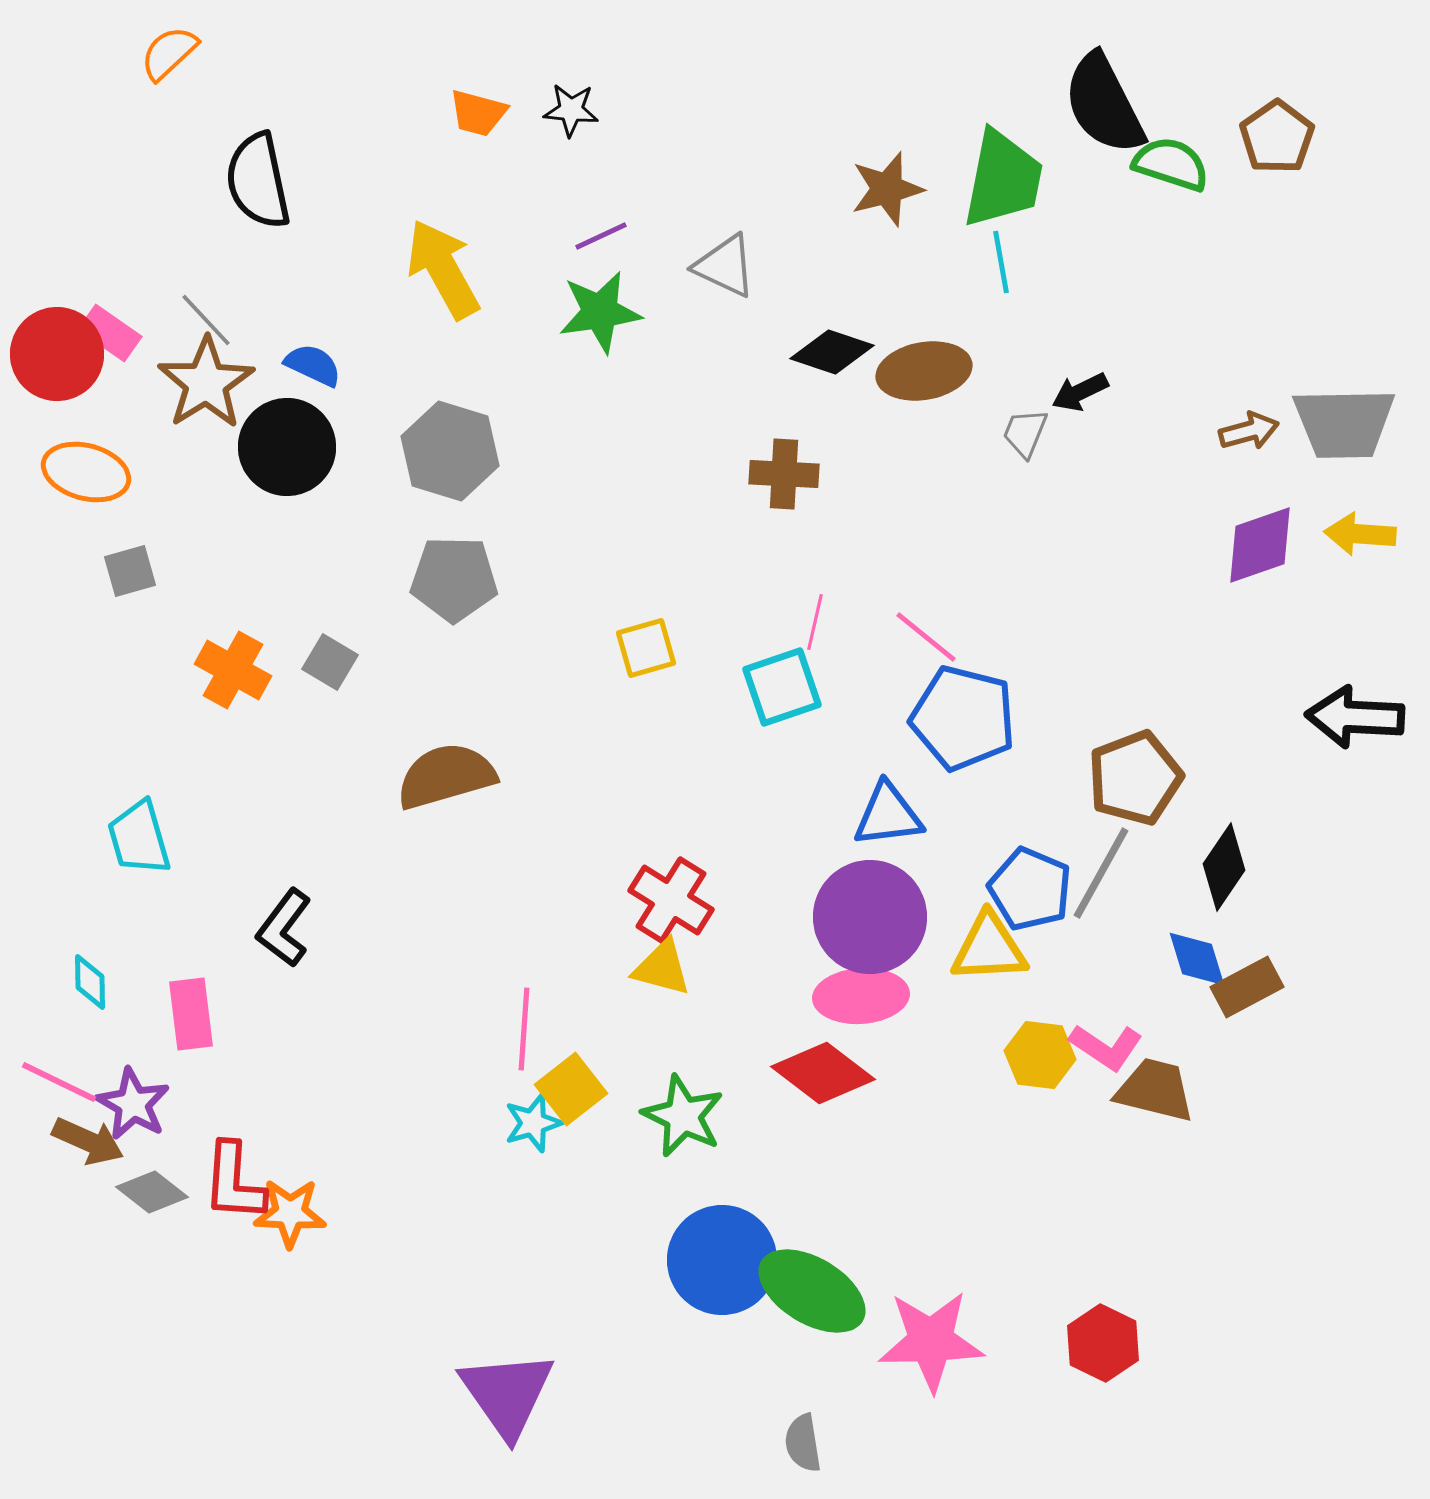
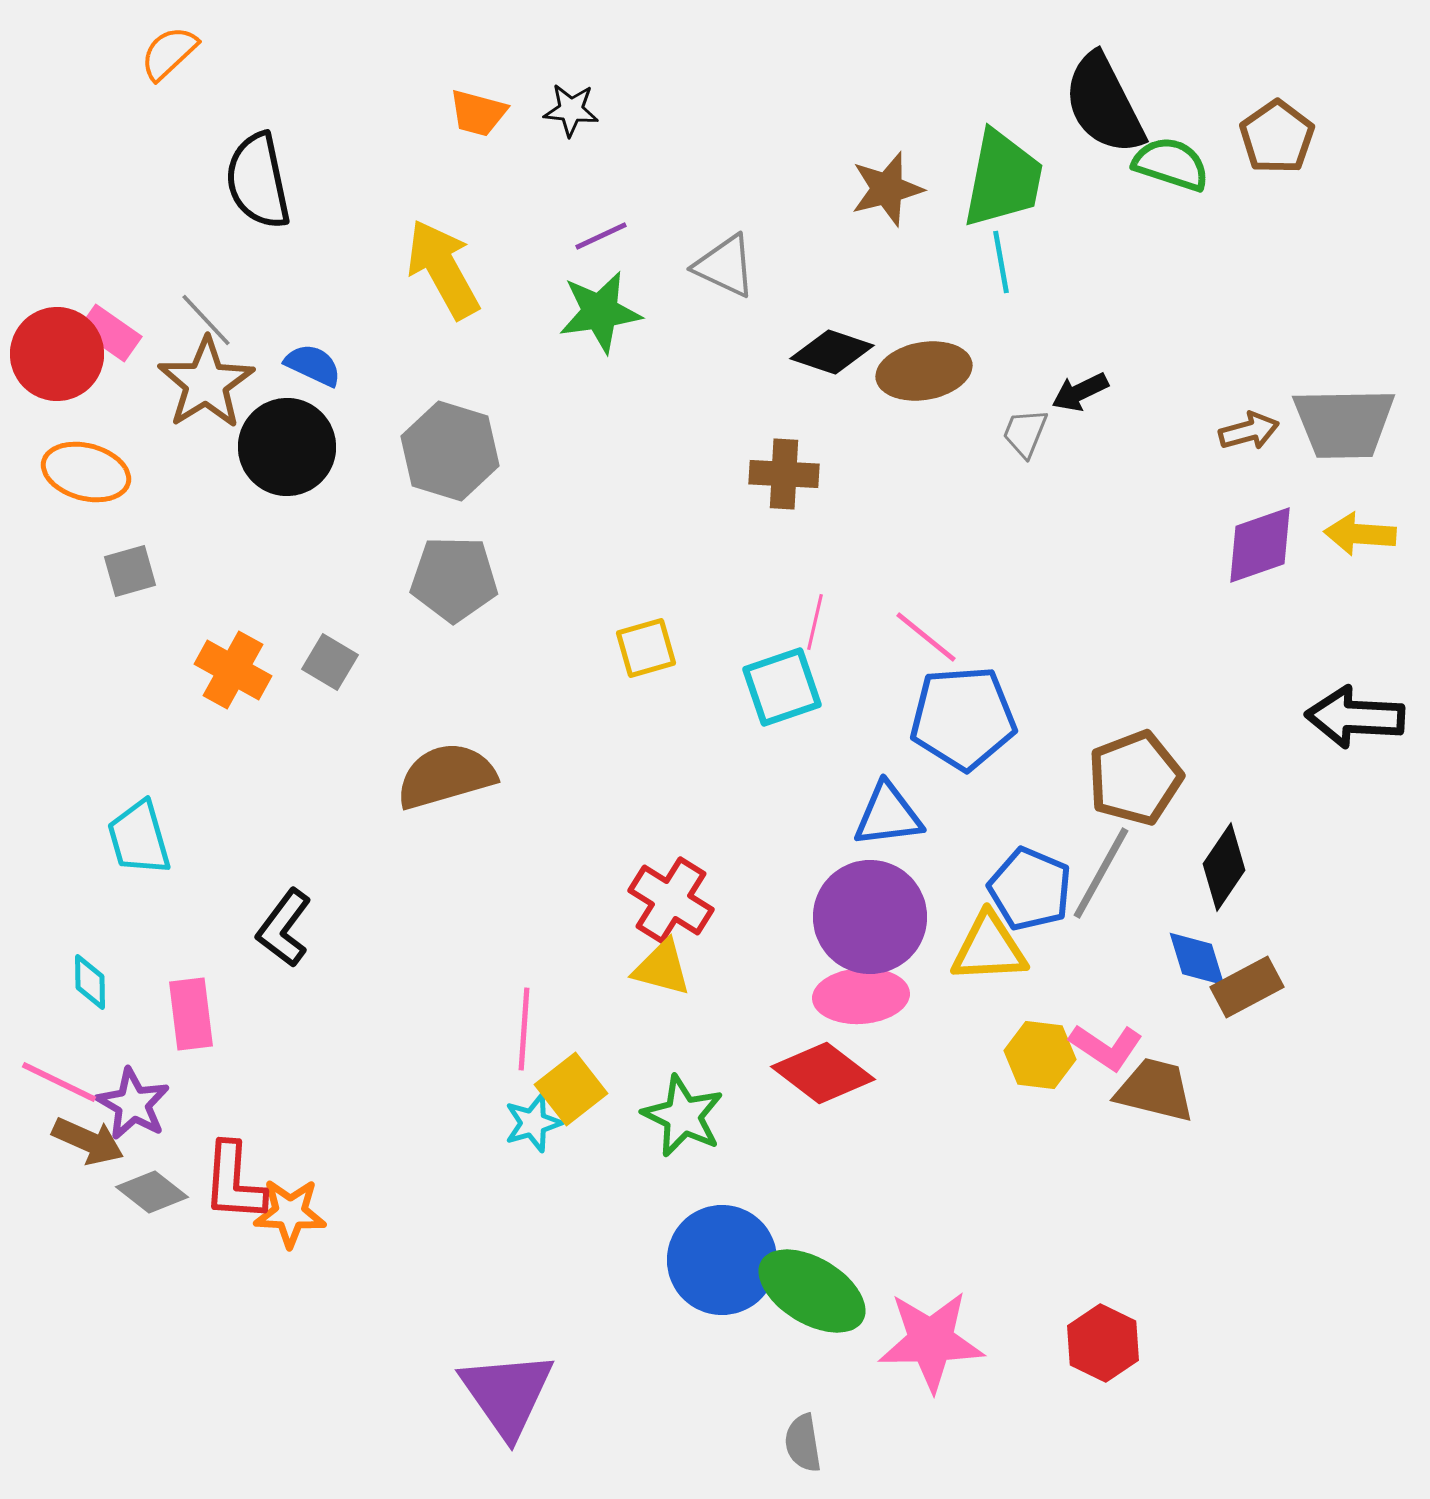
blue pentagon at (963, 718): rotated 18 degrees counterclockwise
